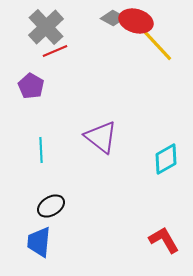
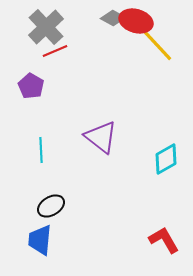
blue trapezoid: moved 1 px right, 2 px up
